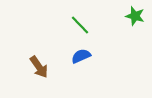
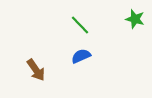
green star: moved 3 px down
brown arrow: moved 3 px left, 3 px down
